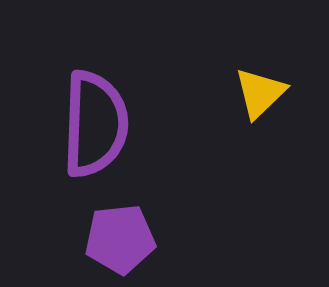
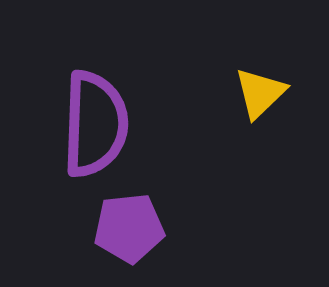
purple pentagon: moved 9 px right, 11 px up
